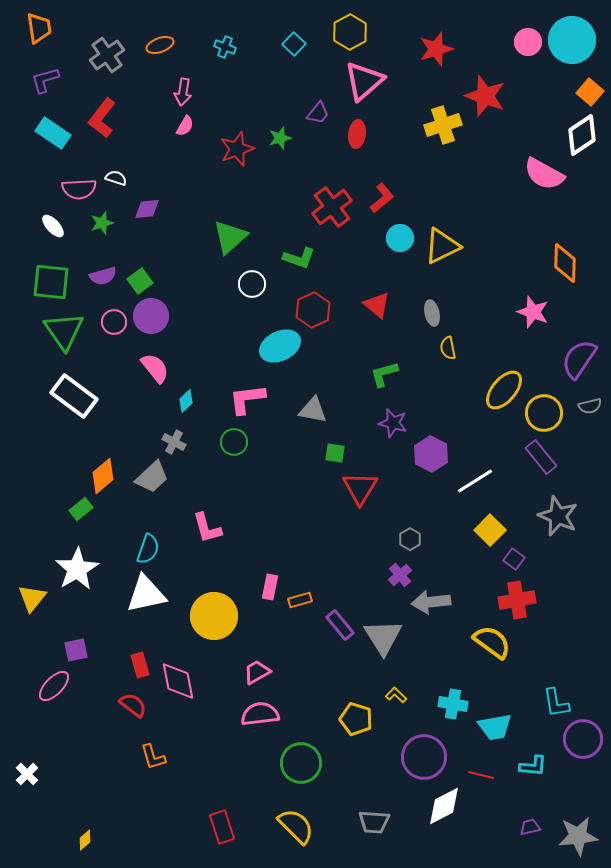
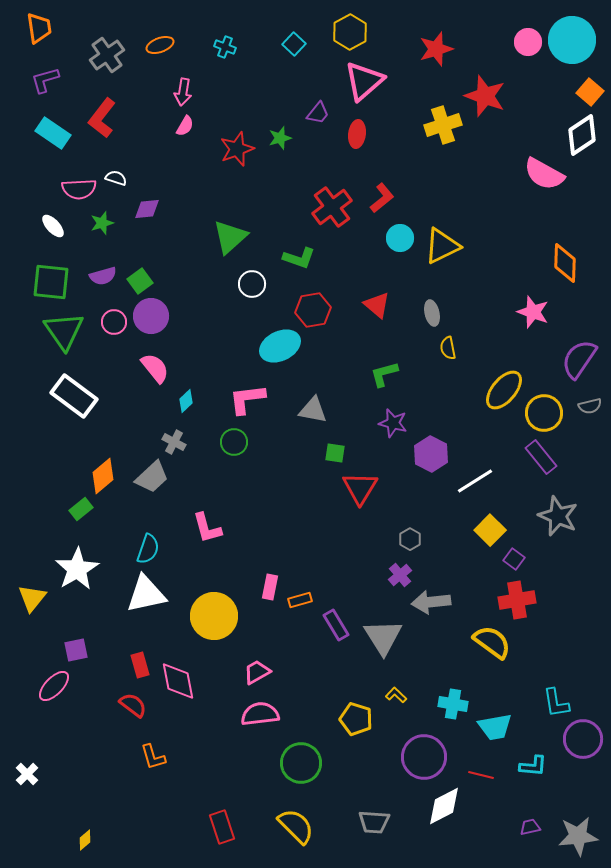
red hexagon at (313, 310): rotated 16 degrees clockwise
purple rectangle at (340, 625): moved 4 px left; rotated 8 degrees clockwise
